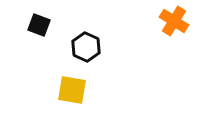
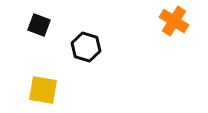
black hexagon: rotated 8 degrees counterclockwise
yellow square: moved 29 px left
